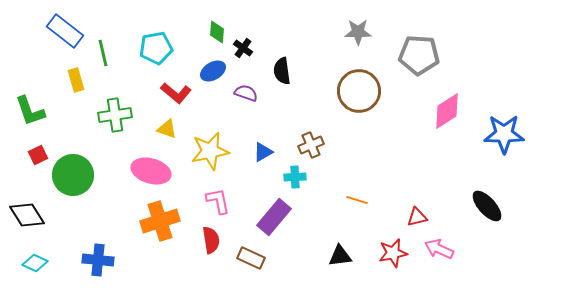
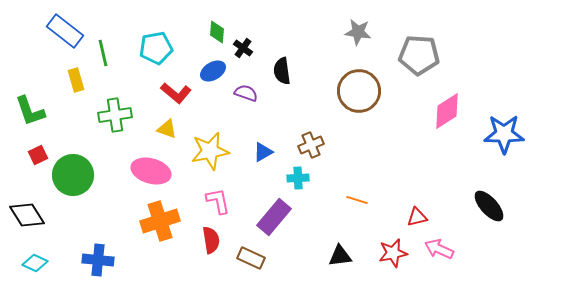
gray star: rotated 8 degrees clockwise
cyan cross: moved 3 px right, 1 px down
black ellipse: moved 2 px right
